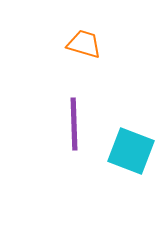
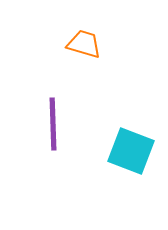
purple line: moved 21 px left
